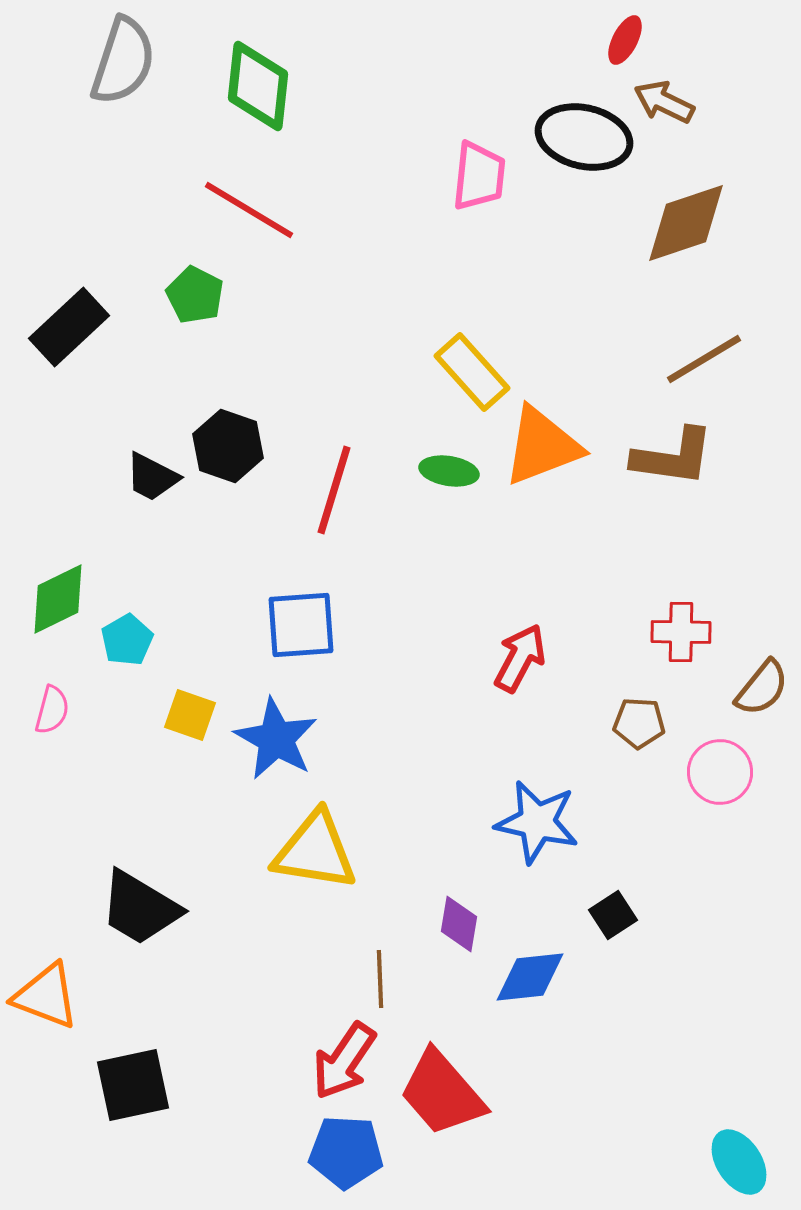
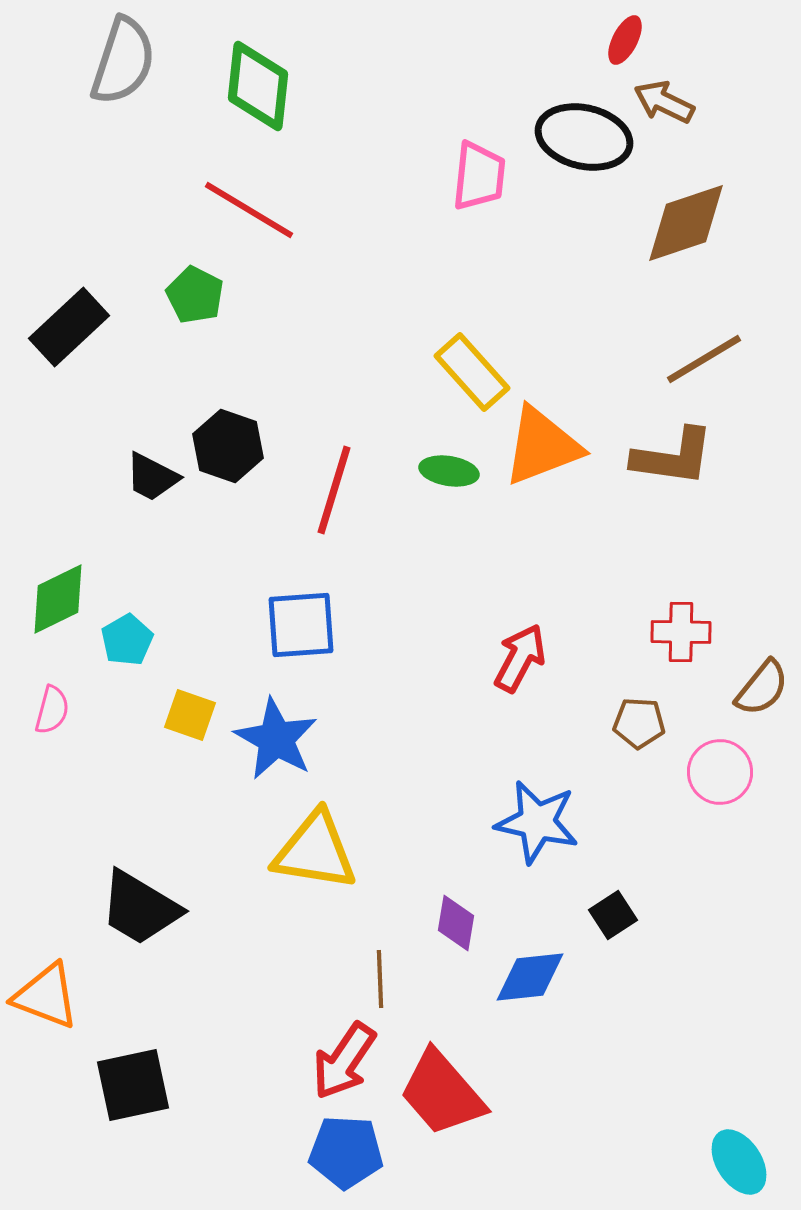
purple diamond at (459, 924): moved 3 px left, 1 px up
